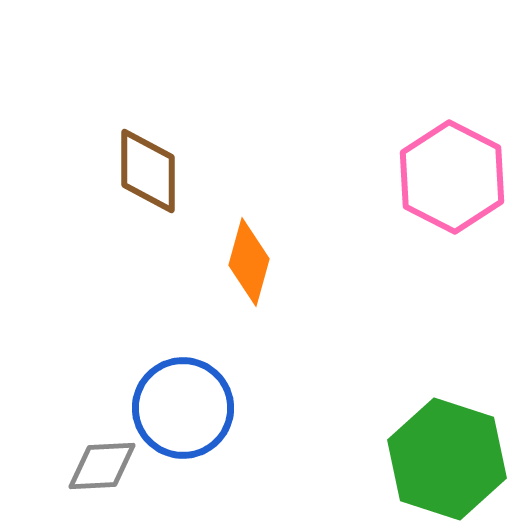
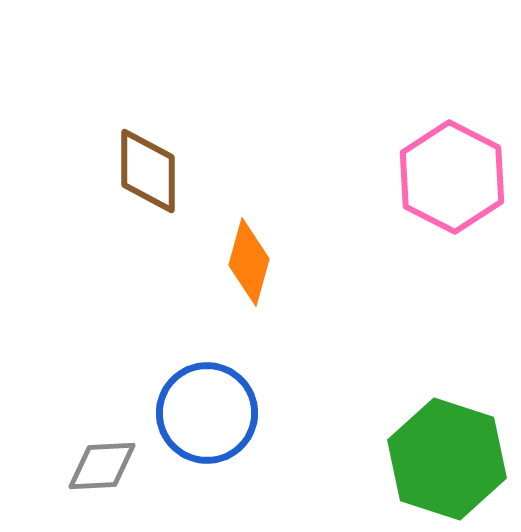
blue circle: moved 24 px right, 5 px down
